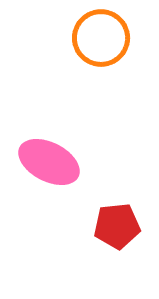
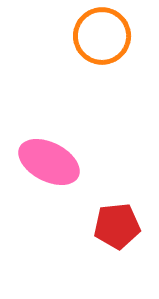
orange circle: moved 1 px right, 2 px up
